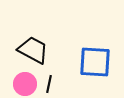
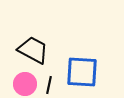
blue square: moved 13 px left, 10 px down
black line: moved 1 px down
